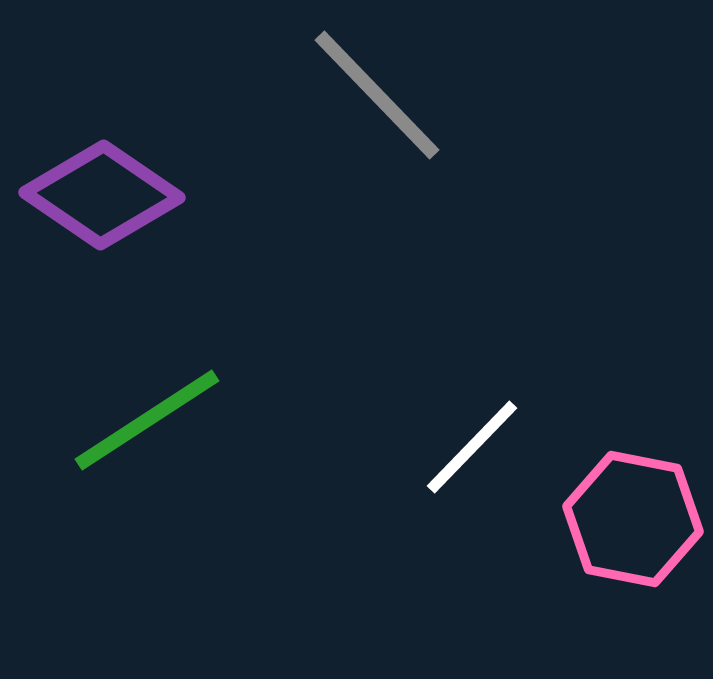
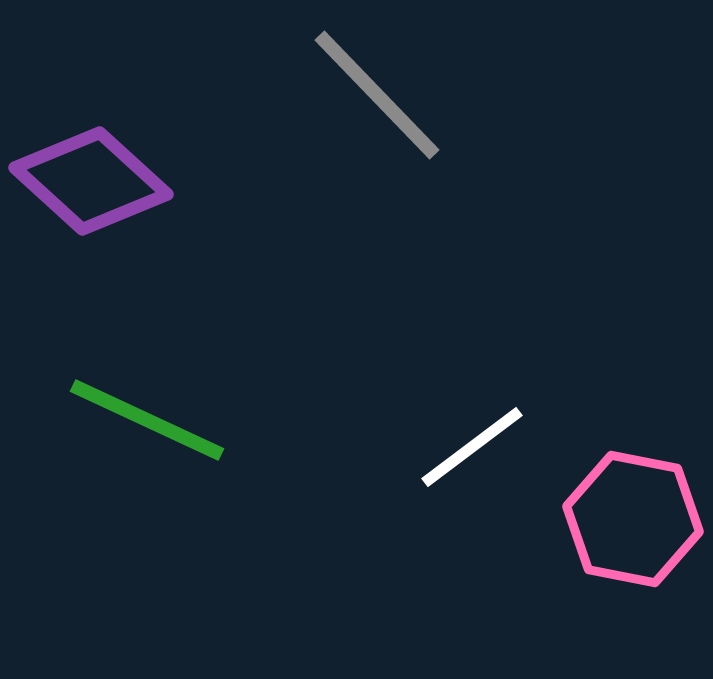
purple diamond: moved 11 px left, 14 px up; rotated 8 degrees clockwise
green line: rotated 58 degrees clockwise
white line: rotated 9 degrees clockwise
